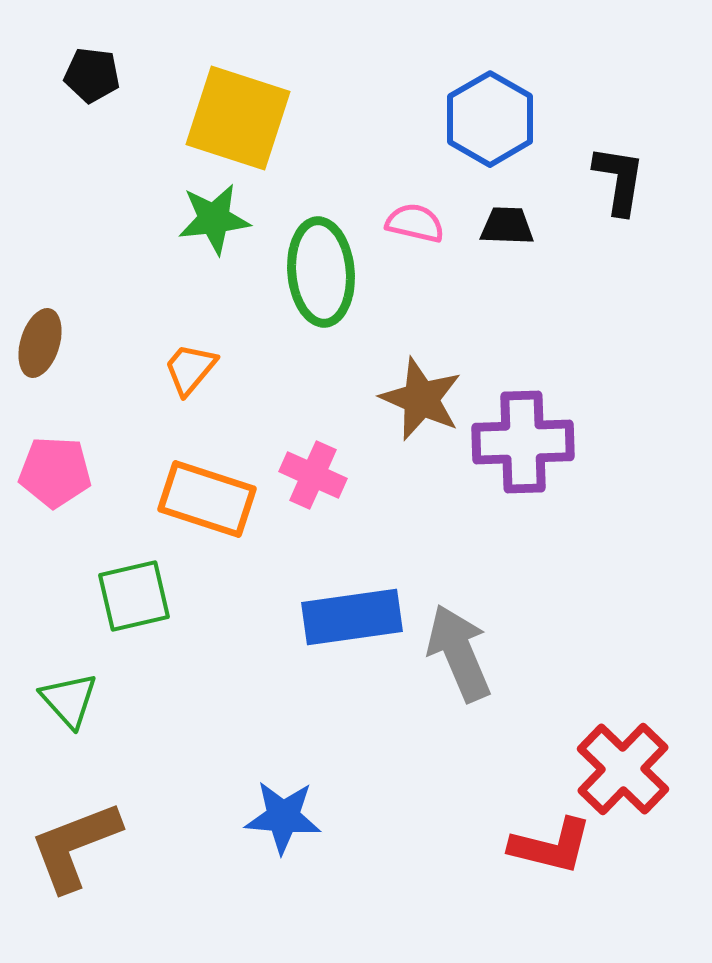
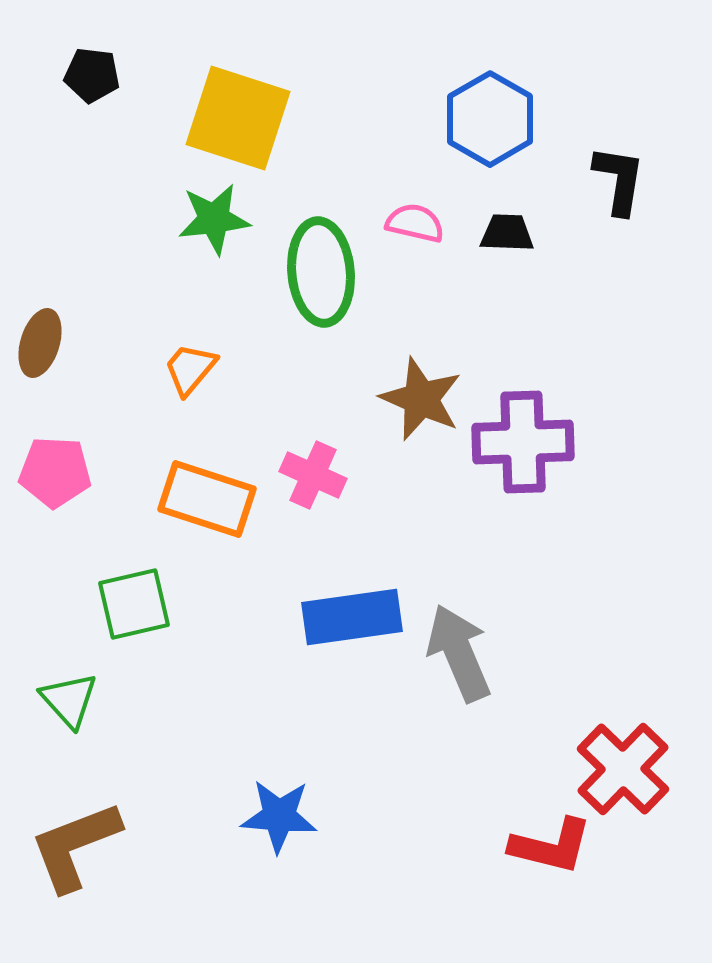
black trapezoid: moved 7 px down
green square: moved 8 px down
blue star: moved 4 px left, 1 px up
